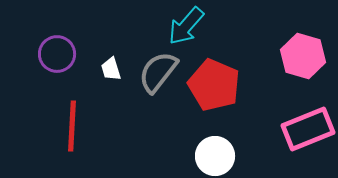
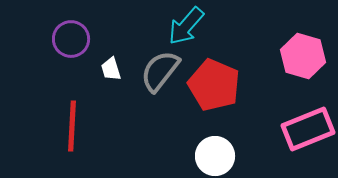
purple circle: moved 14 px right, 15 px up
gray semicircle: moved 2 px right, 1 px up
